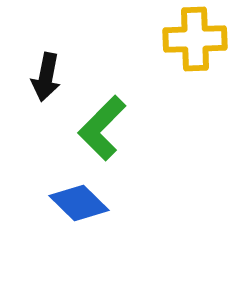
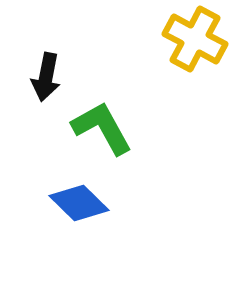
yellow cross: rotated 30 degrees clockwise
green L-shape: rotated 106 degrees clockwise
